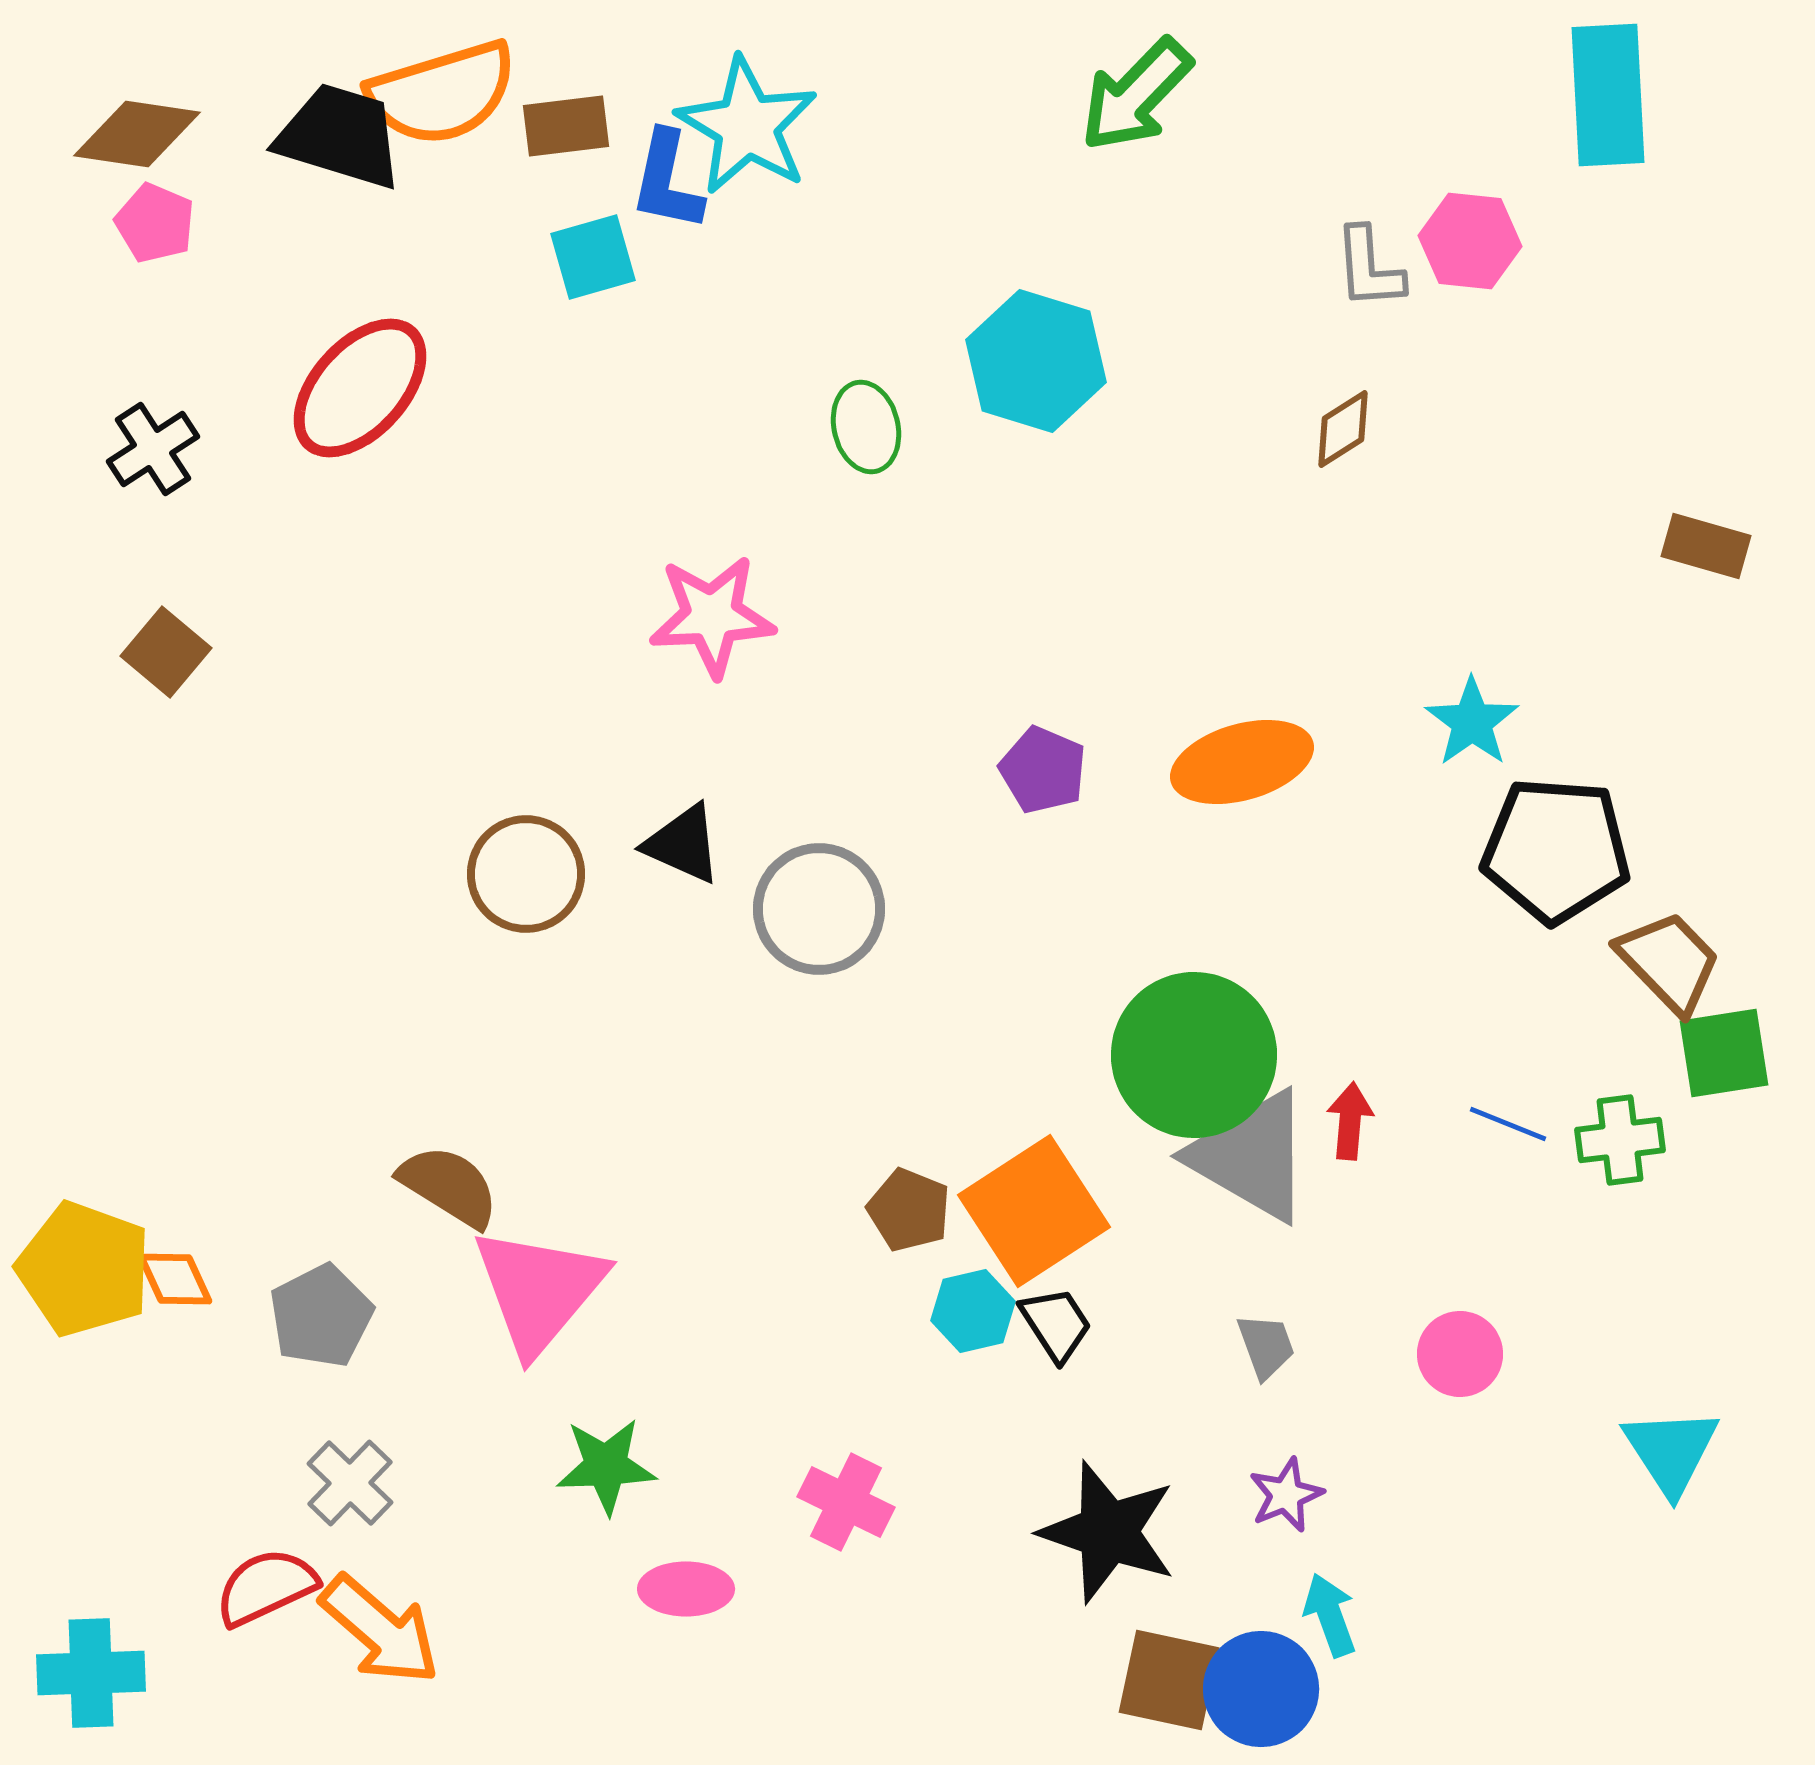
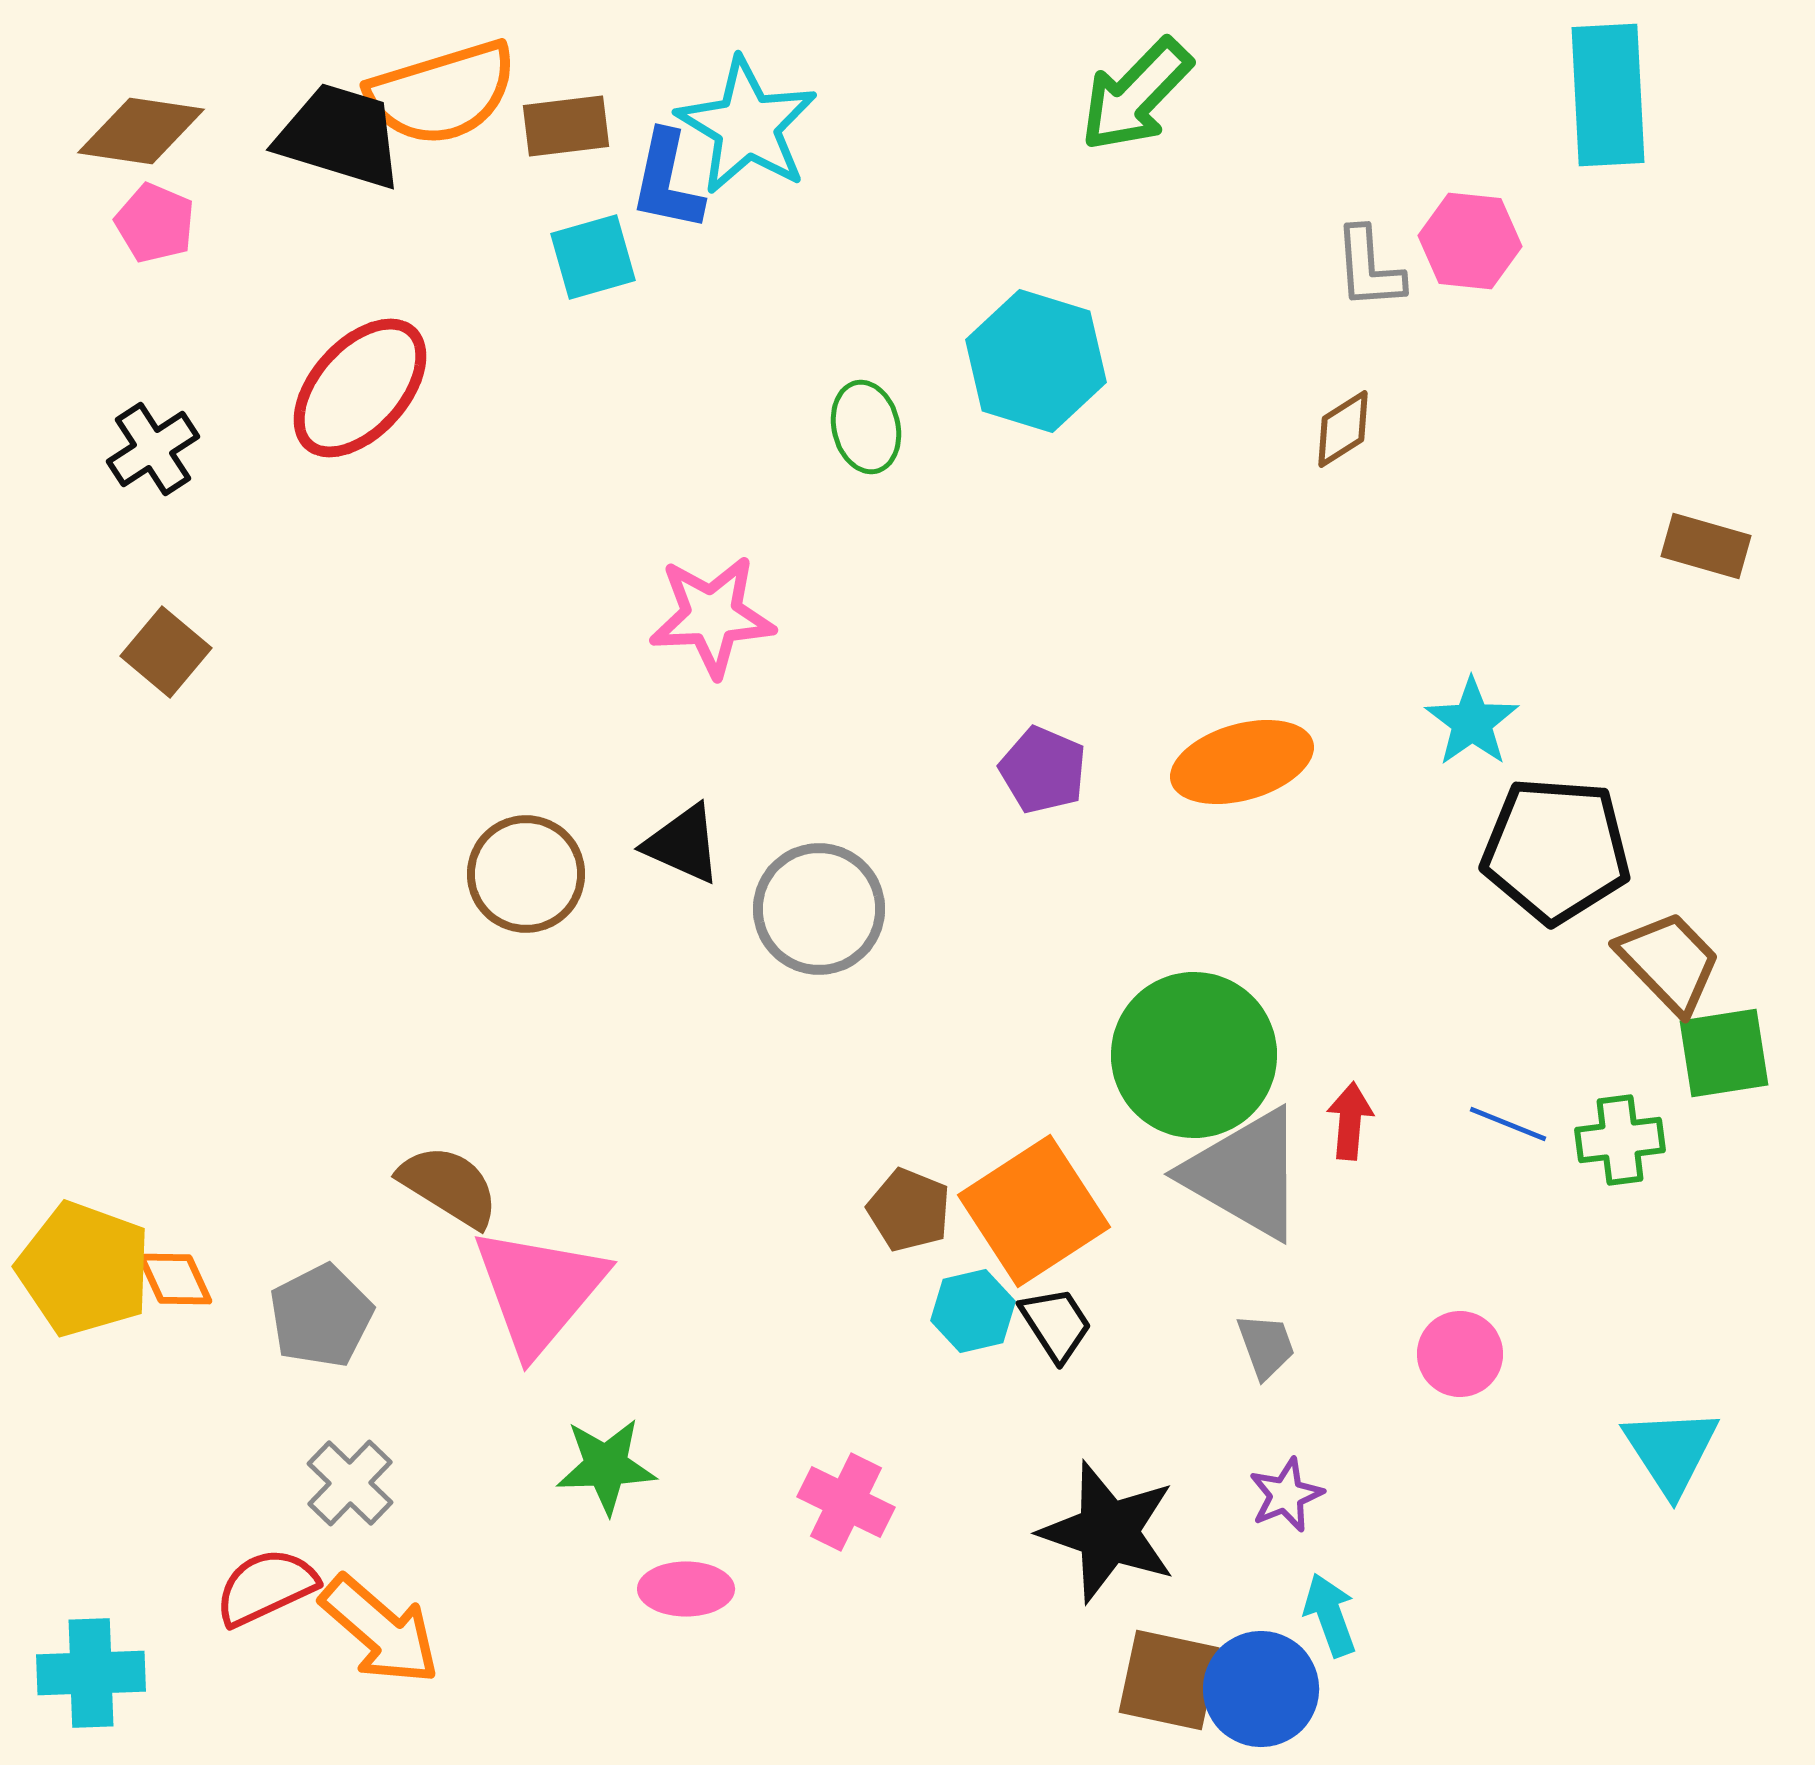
brown diamond at (137, 134): moved 4 px right, 3 px up
gray triangle at (1251, 1156): moved 6 px left, 18 px down
